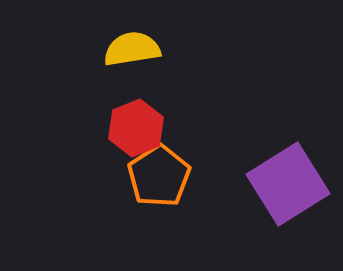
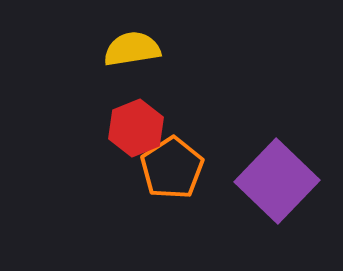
orange pentagon: moved 13 px right, 8 px up
purple square: moved 11 px left, 3 px up; rotated 14 degrees counterclockwise
